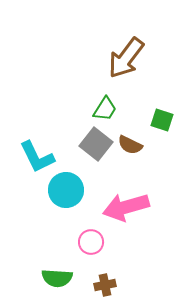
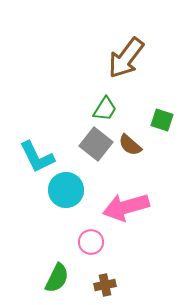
brown semicircle: rotated 15 degrees clockwise
green semicircle: rotated 68 degrees counterclockwise
